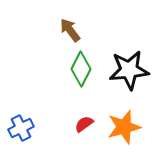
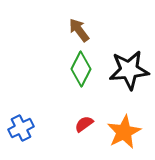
brown arrow: moved 9 px right
orange star: moved 5 px down; rotated 12 degrees counterclockwise
